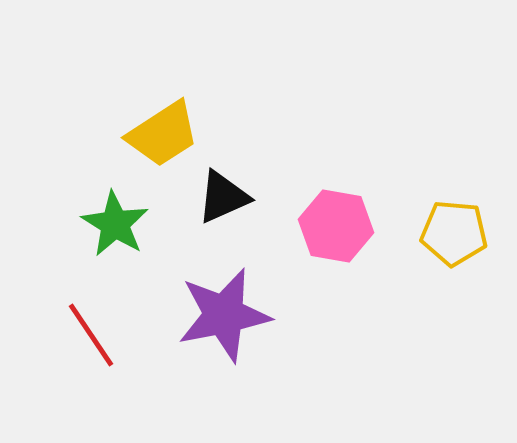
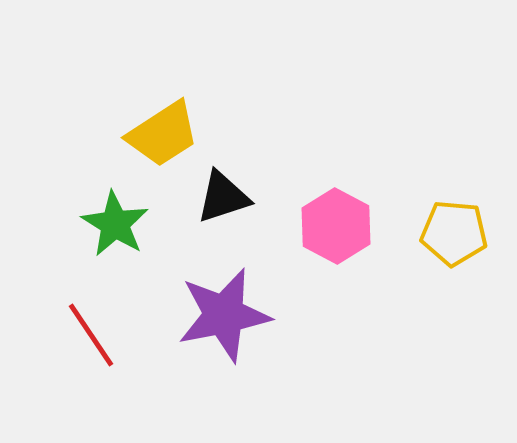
black triangle: rotated 6 degrees clockwise
pink hexagon: rotated 18 degrees clockwise
